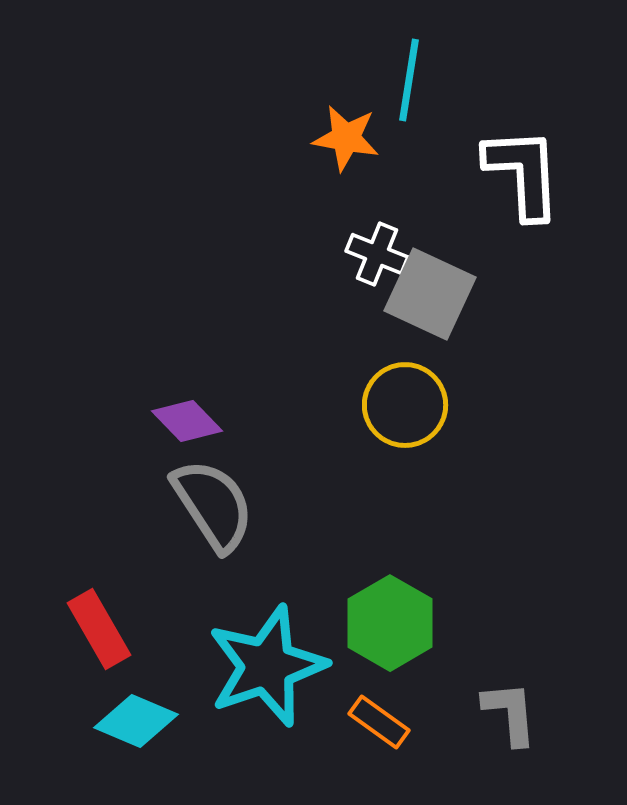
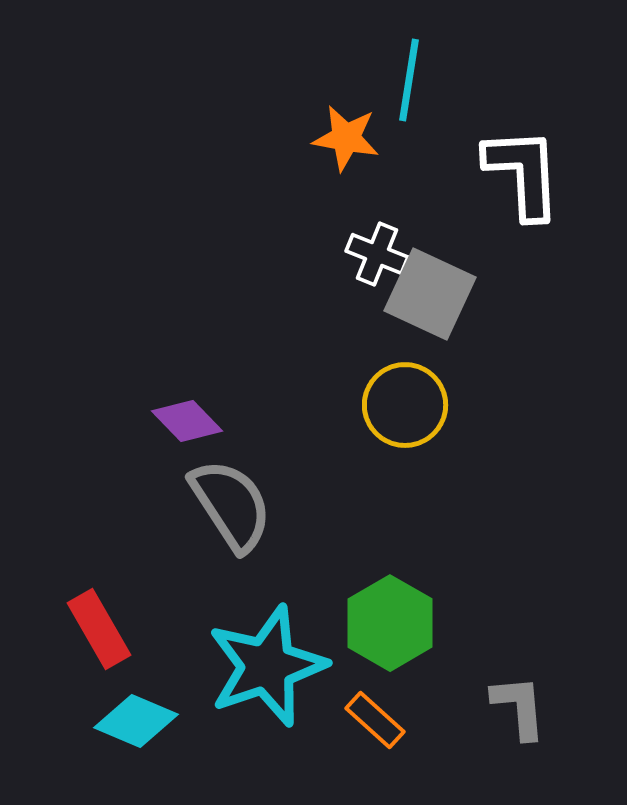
gray semicircle: moved 18 px right
gray L-shape: moved 9 px right, 6 px up
orange rectangle: moved 4 px left, 2 px up; rotated 6 degrees clockwise
